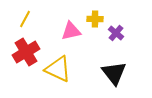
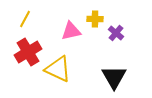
red cross: moved 2 px right
black triangle: moved 4 px down; rotated 8 degrees clockwise
